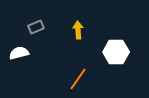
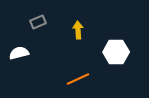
gray rectangle: moved 2 px right, 5 px up
orange line: rotated 30 degrees clockwise
